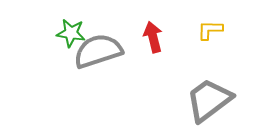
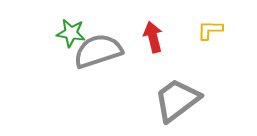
gray trapezoid: moved 32 px left
